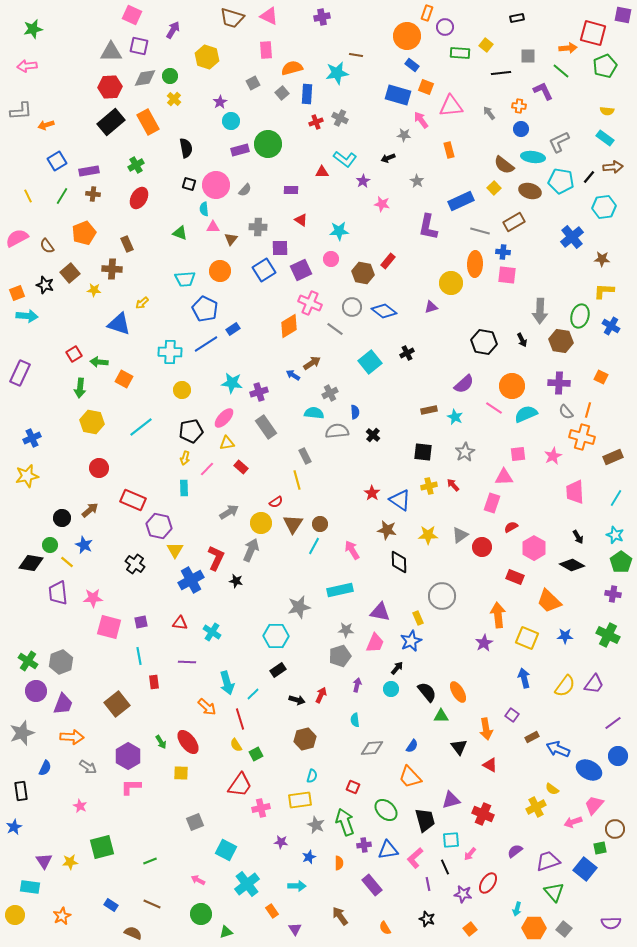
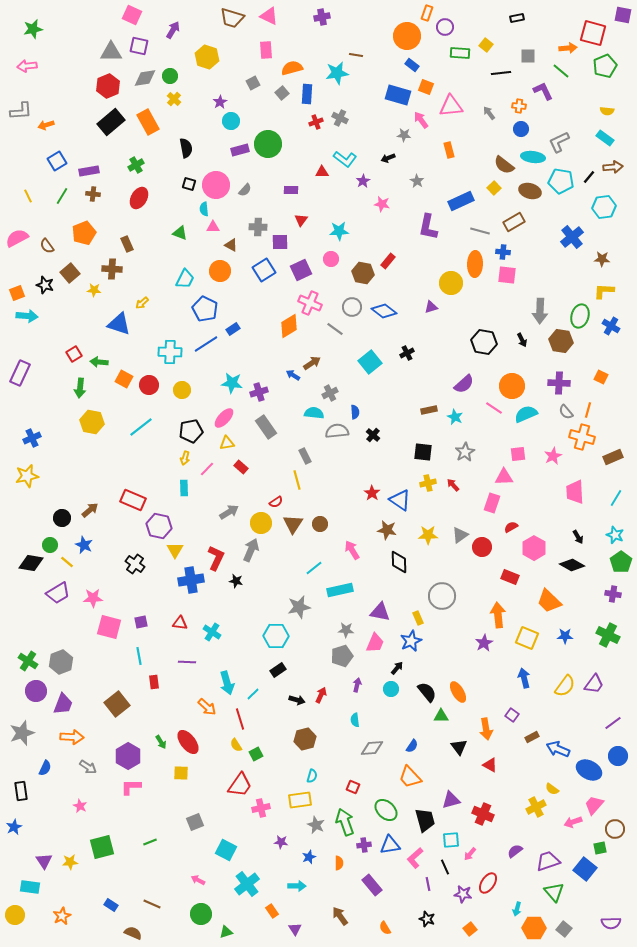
red hexagon at (110, 87): moved 2 px left, 1 px up; rotated 20 degrees counterclockwise
red triangle at (301, 220): rotated 32 degrees clockwise
brown triangle at (231, 239): moved 6 px down; rotated 40 degrees counterclockwise
purple square at (280, 248): moved 6 px up
cyan trapezoid at (185, 279): rotated 60 degrees counterclockwise
red circle at (99, 468): moved 50 px right, 83 px up
yellow cross at (429, 486): moved 1 px left, 3 px up
cyan line at (314, 546): moved 22 px down; rotated 24 degrees clockwise
red rectangle at (515, 577): moved 5 px left
blue cross at (191, 580): rotated 20 degrees clockwise
purple trapezoid at (58, 593): rotated 115 degrees counterclockwise
gray pentagon at (340, 656): moved 2 px right
blue triangle at (388, 850): moved 2 px right, 5 px up
green line at (150, 861): moved 19 px up
